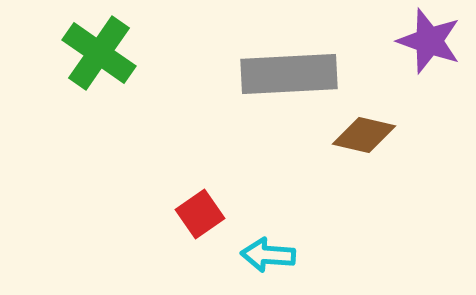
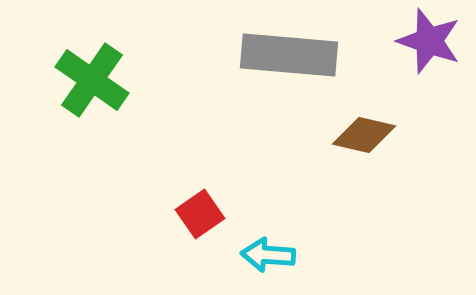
green cross: moved 7 px left, 27 px down
gray rectangle: moved 19 px up; rotated 8 degrees clockwise
